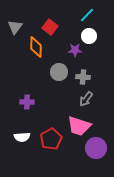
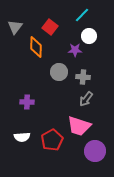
cyan line: moved 5 px left
red pentagon: moved 1 px right, 1 px down
purple circle: moved 1 px left, 3 px down
